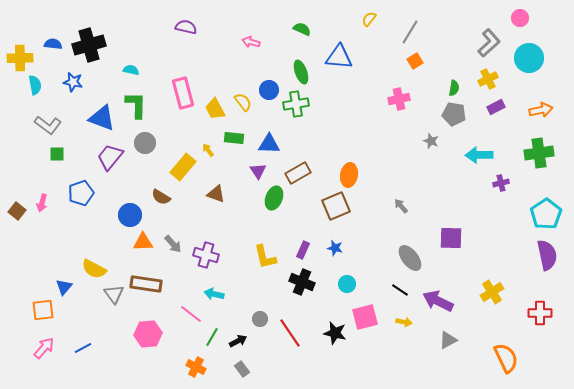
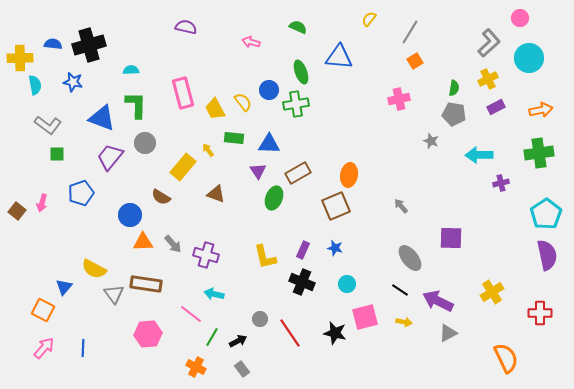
green semicircle at (302, 29): moved 4 px left, 2 px up
cyan semicircle at (131, 70): rotated 14 degrees counterclockwise
orange square at (43, 310): rotated 35 degrees clockwise
gray triangle at (448, 340): moved 7 px up
blue line at (83, 348): rotated 60 degrees counterclockwise
